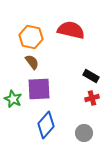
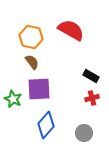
red semicircle: rotated 16 degrees clockwise
